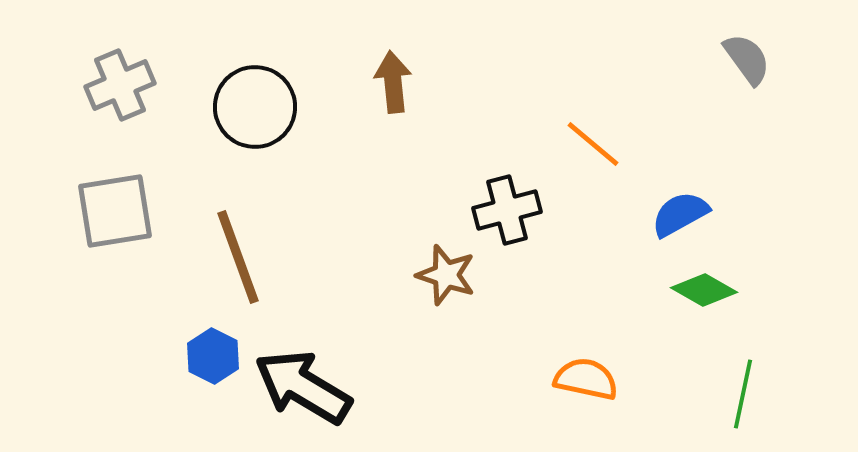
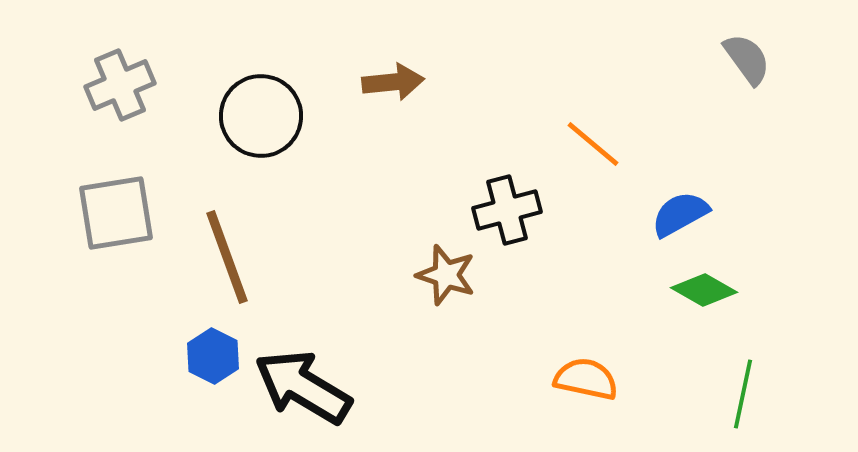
brown arrow: rotated 90 degrees clockwise
black circle: moved 6 px right, 9 px down
gray square: moved 1 px right, 2 px down
brown line: moved 11 px left
